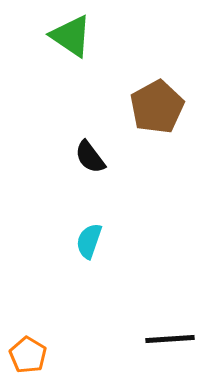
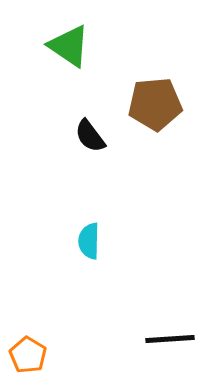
green triangle: moved 2 px left, 10 px down
brown pentagon: moved 2 px left, 3 px up; rotated 24 degrees clockwise
black semicircle: moved 21 px up
cyan semicircle: rotated 18 degrees counterclockwise
